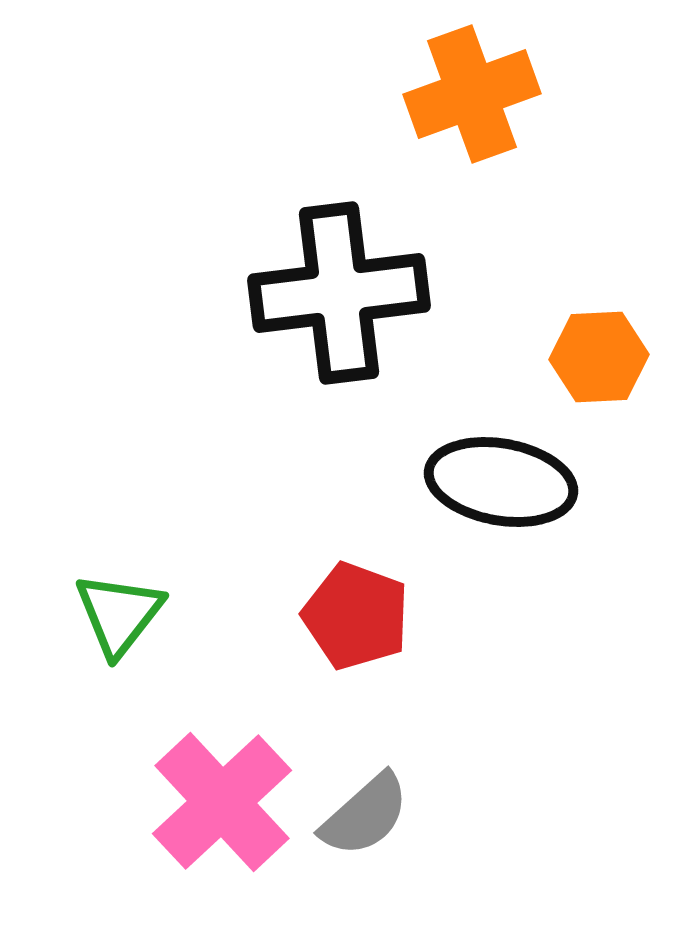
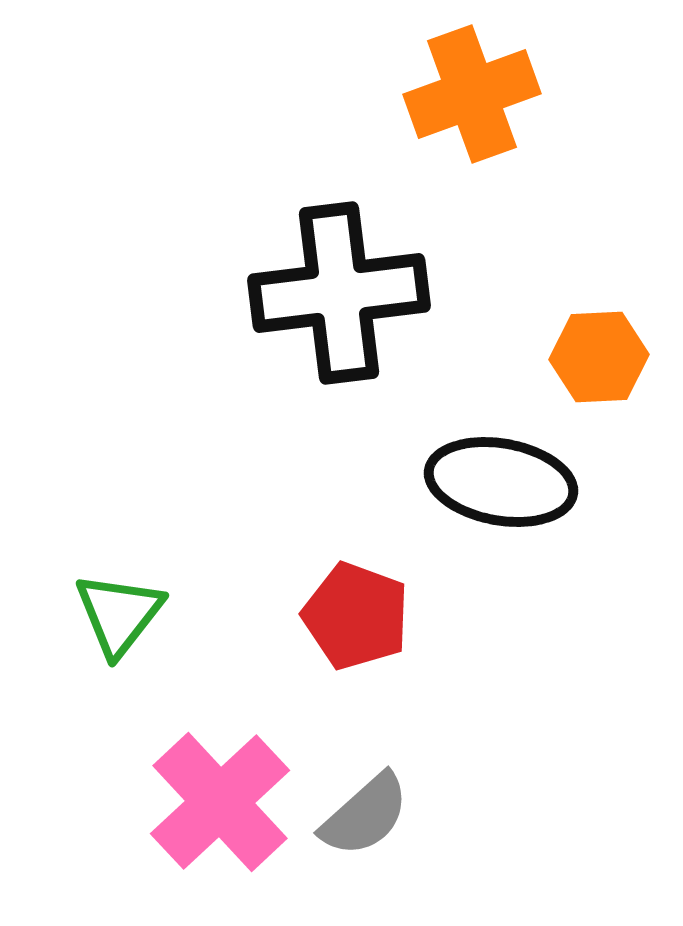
pink cross: moved 2 px left
